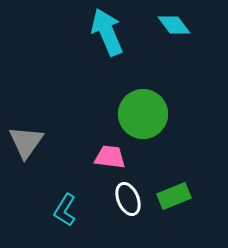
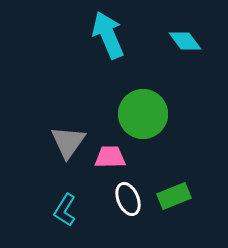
cyan diamond: moved 11 px right, 16 px down
cyan arrow: moved 1 px right, 3 px down
gray triangle: moved 42 px right
pink trapezoid: rotated 8 degrees counterclockwise
